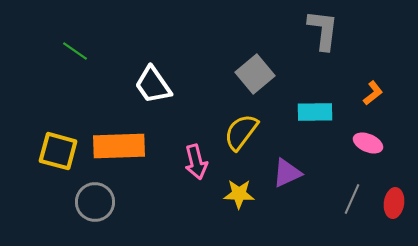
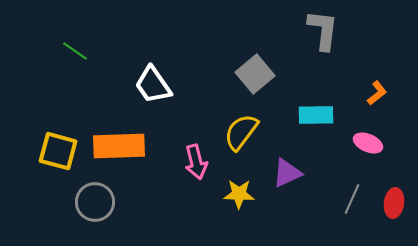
orange L-shape: moved 4 px right
cyan rectangle: moved 1 px right, 3 px down
